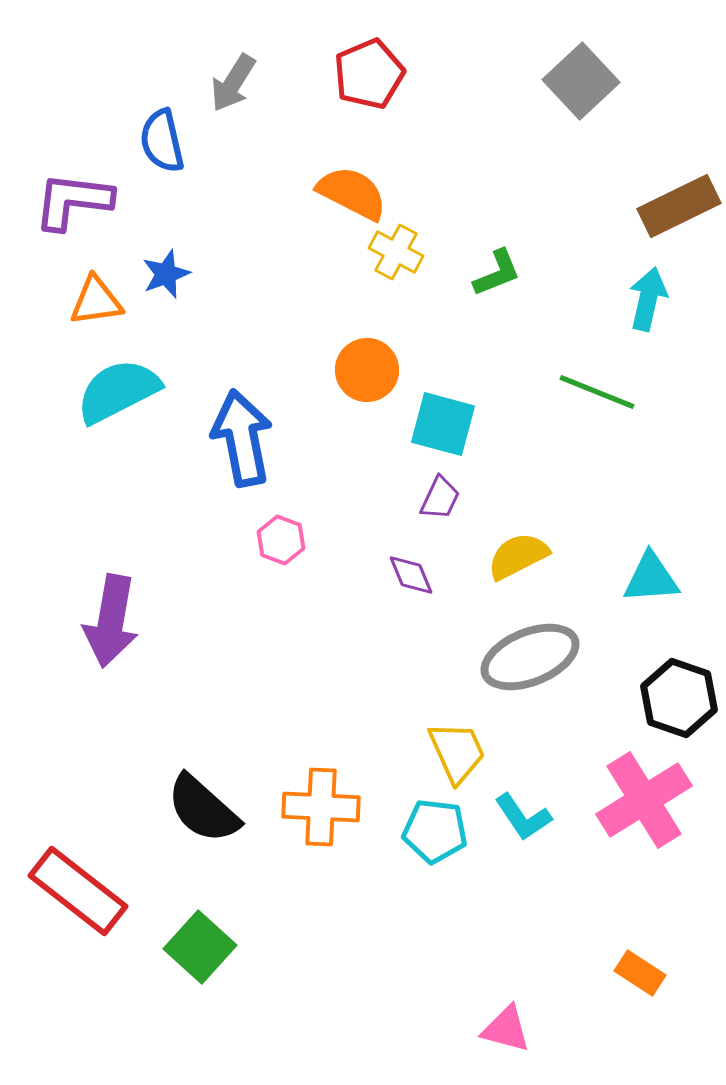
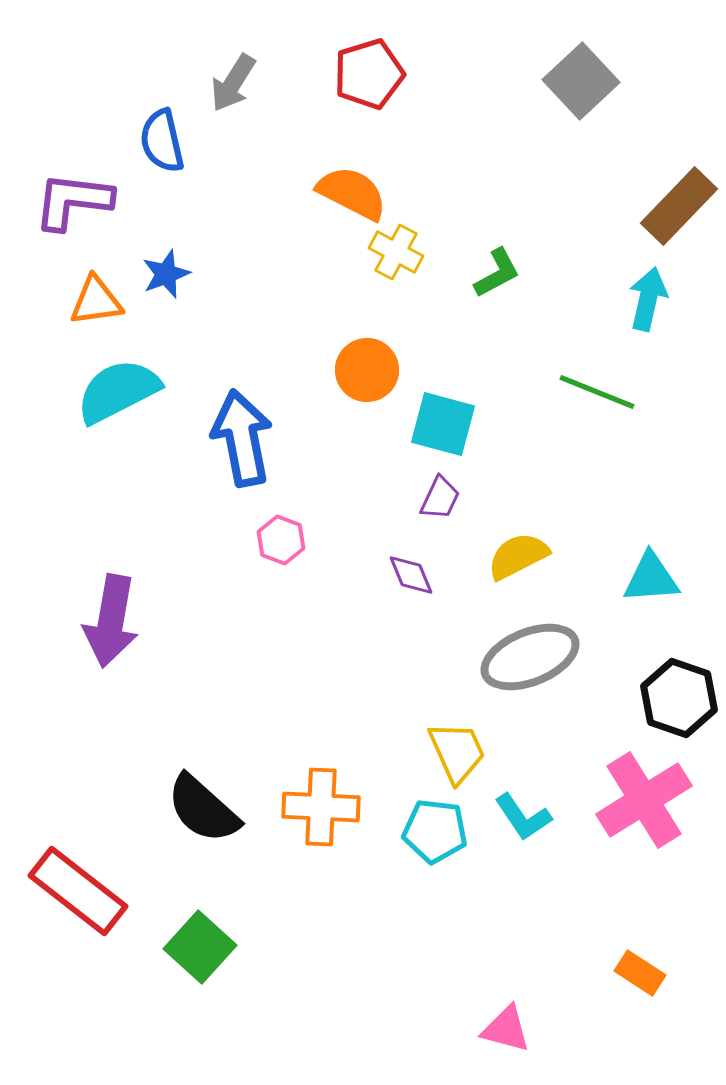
red pentagon: rotated 6 degrees clockwise
brown rectangle: rotated 20 degrees counterclockwise
green L-shape: rotated 6 degrees counterclockwise
